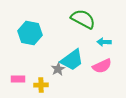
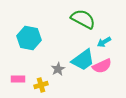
cyan hexagon: moved 1 px left, 5 px down
cyan arrow: rotated 32 degrees counterclockwise
cyan trapezoid: moved 11 px right
yellow cross: rotated 16 degrees counterclockwise
